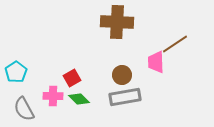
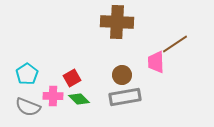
cyan pentagon: moved 11 px right, 2 px down
gray semicircle: moved 4 px right, 2 px up; rotated 40 degrees counterclockwise
